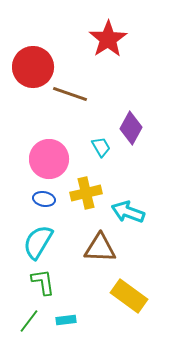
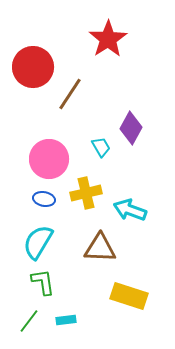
brown line: rotated 76 degrees counterclockwise
cyan arrow: moved 2 px right, 2 px up
yellow rectangle: rotated 18 degrees counterclockwise
